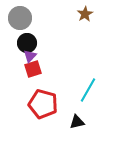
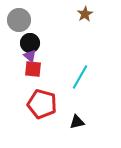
gray circle: moved 1 px left, 2 px down
black circle: moved 3 px right
purple triangle: rotated 32 degrees counterclockwise
red square: rotated 24 degrees clockwise
cyan line: moved 8 px left, 13 px up
red pentagon: moved 1 px left
